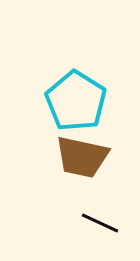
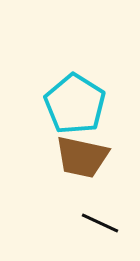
cyan pentagon: moved 1 px left, 3 px down
